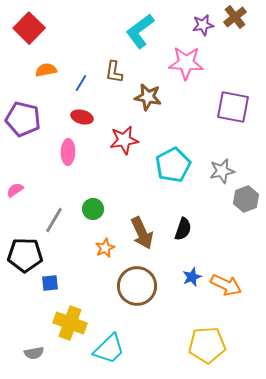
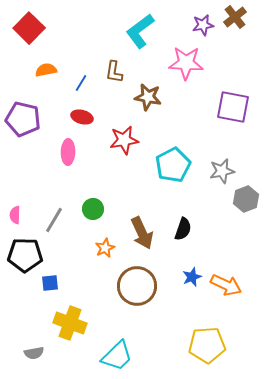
pink semicircle: moved 25 px down; rotated 54 degrees counterclockwise
cyan trapezoid: moved 8 px right, 7 px down
